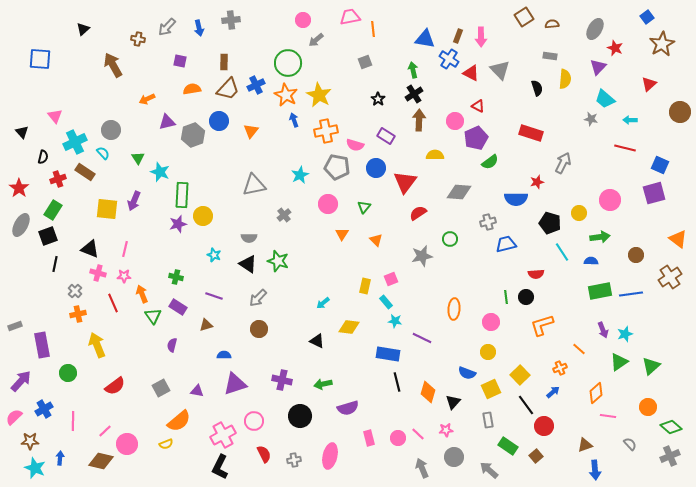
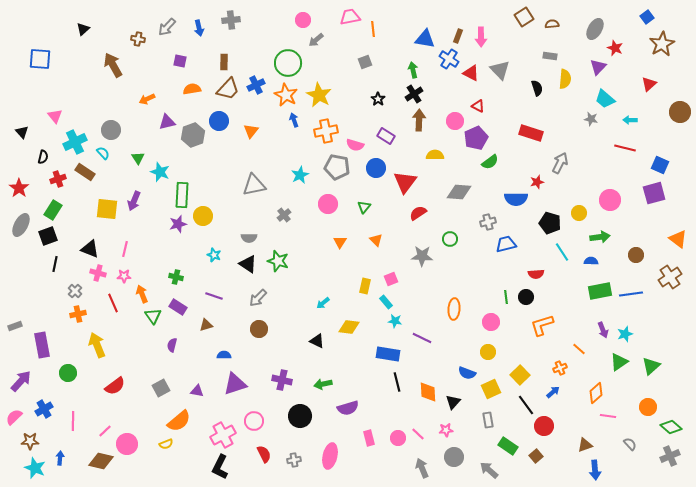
gray arrow at (563, 163): moved 3 px left
orange triangle at (342, 234): moved 2 px left, 8 px down
gray star at (422, 256): rotated 15 degrees clockwise
orange diamond at (428, 392): rotated 20 degrees counterclockwise
